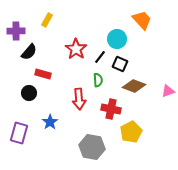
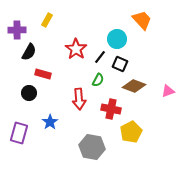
purple cross: moved 1 px right, 1 px up
black semicircle: rotated 12 degrees counterclockwise
green semicircle: rotated 32 degrees clockwise
